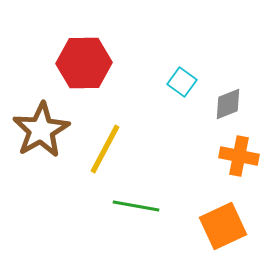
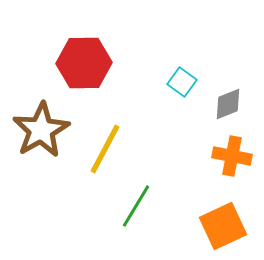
orange cross: moved 7 px left
green line: rotated 69 degrees counterclockwise
